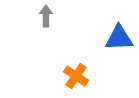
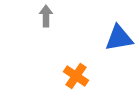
blue triangle: rotated 8 degrees counterclockwise
